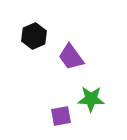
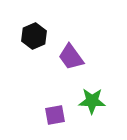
green star: moved 1 px right, 2 px down
purple square: moved 6 px left, 1 px up
